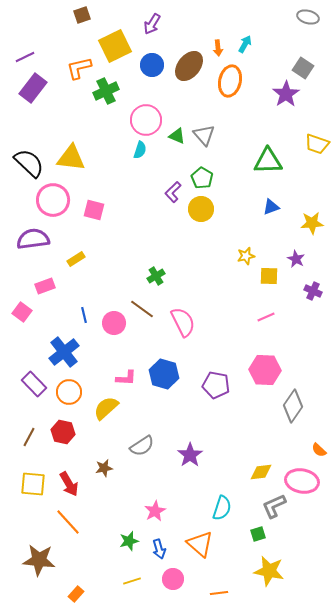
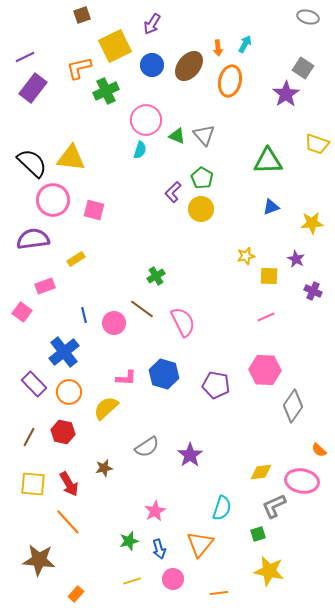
black semicircle at (29, 163): moved 3 px right
gray semicircle at (142, 446): moved 5 px right, 1 px down
orange triangle at (200, 544): rotated 28 degrees clockwise
